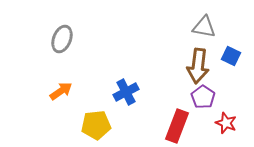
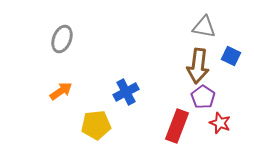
red star: moved 6 px left
